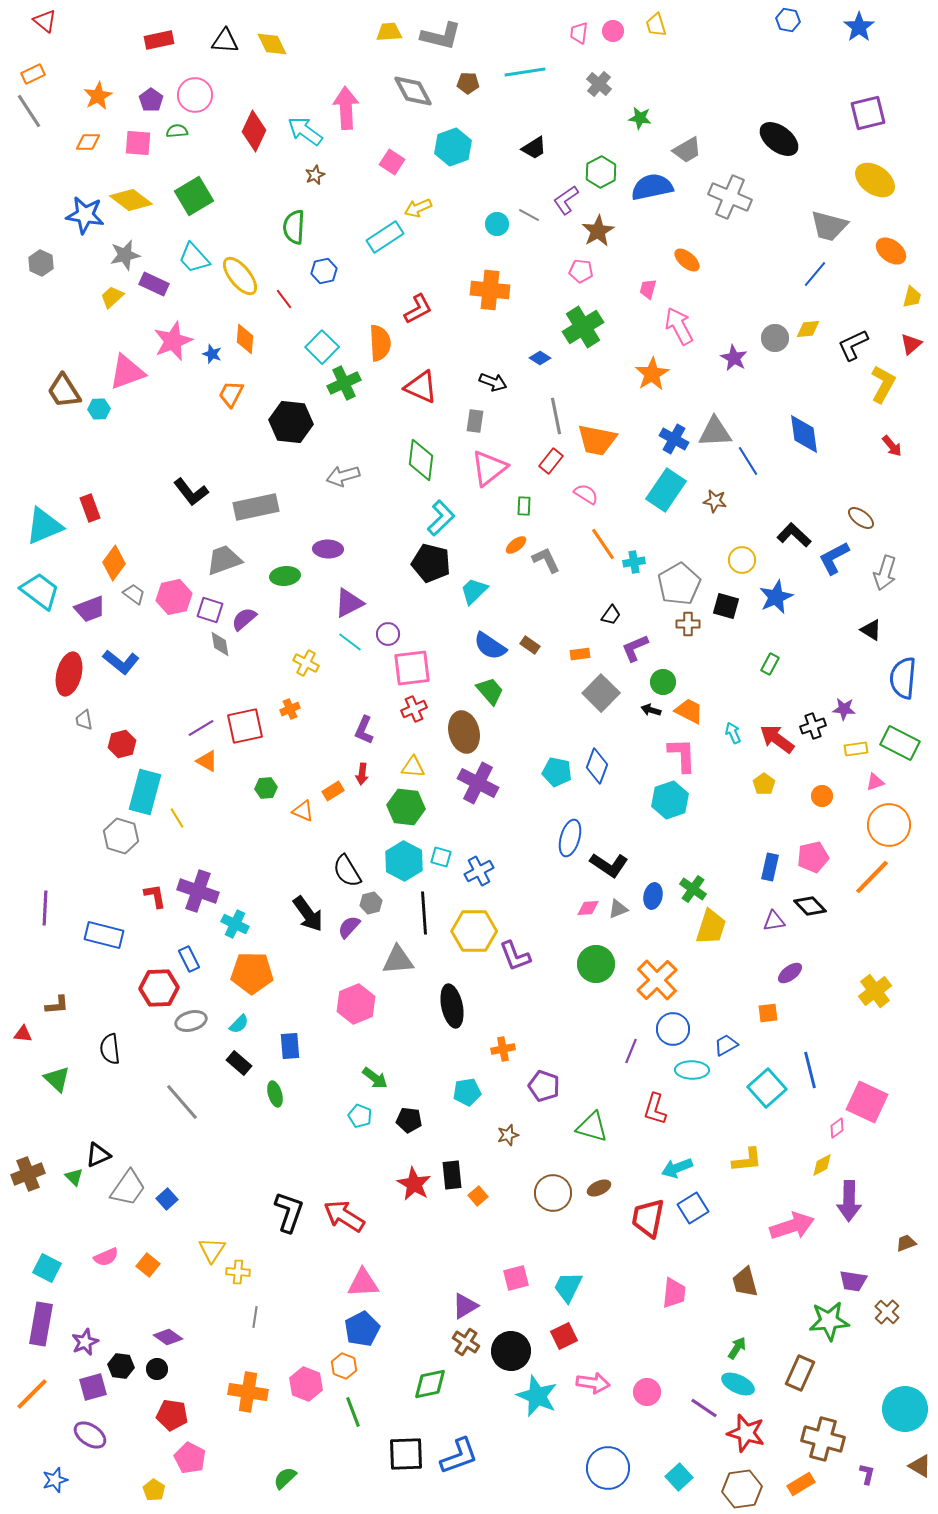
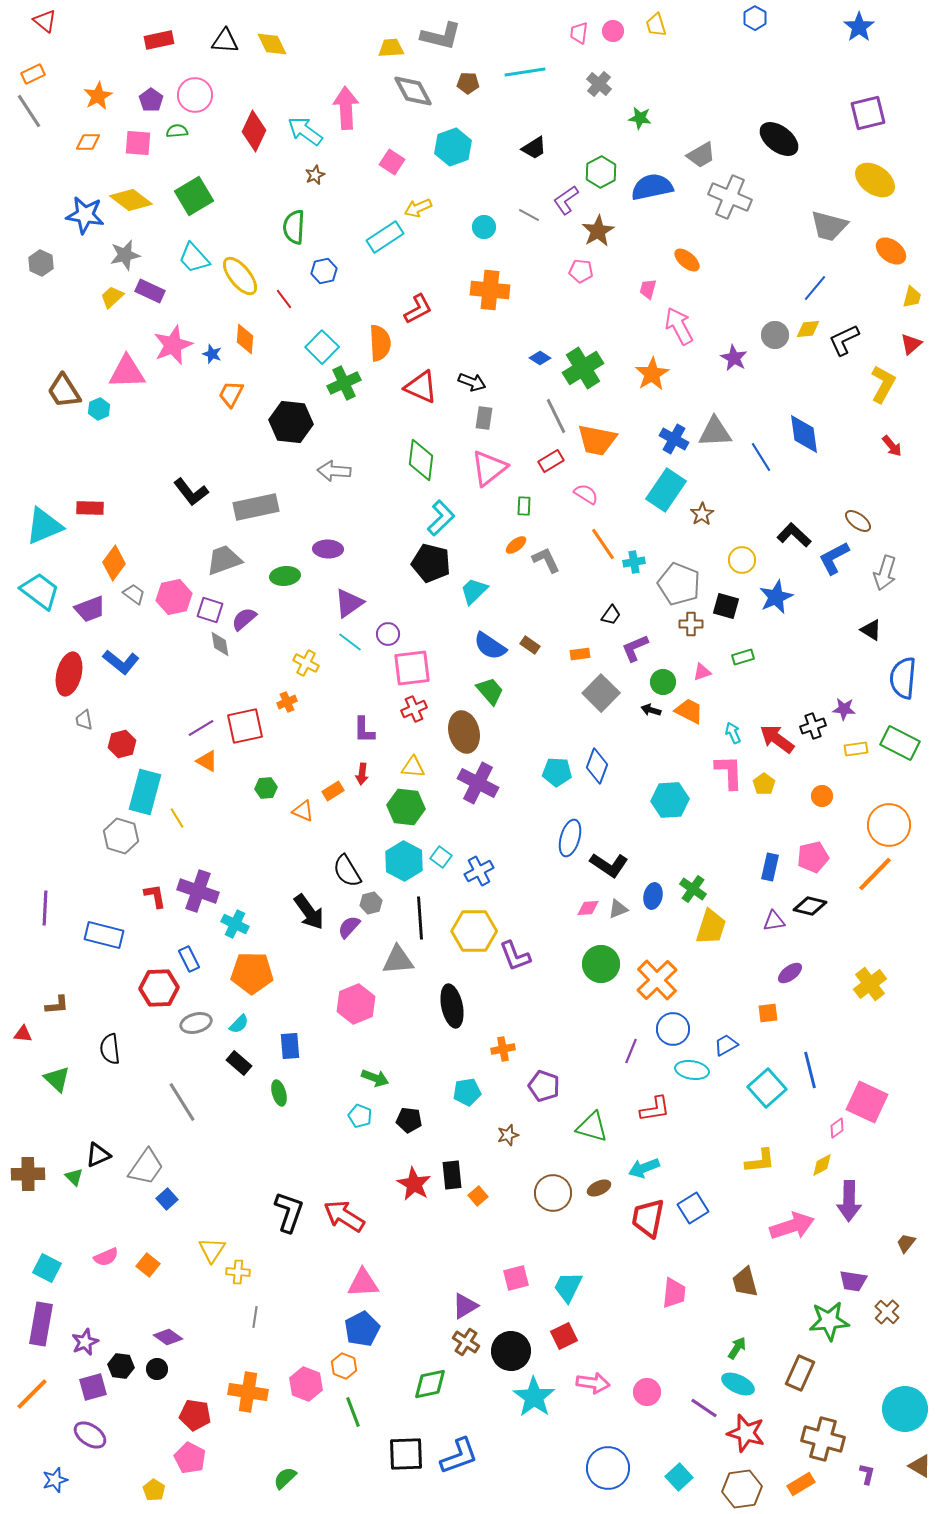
blue hexagon at (788, 20): moved 33 px left, 2 px up; rotated 20 degrees clockwise
yellow trapezoid at (389, 32): moved 2 px right, 16 px down
gray trapezoid at (687, 150): moved 14 px right, 5 px down
cyan circle at (497, 224): moved 13 px left, 3 px down
blue line at (815, 274): moved 14 px down
purple rectangle at (154, 284): moved 4 px left, 7 px down
green cross at (583, 327): moved 41 px down
gray circle at (775, 338): moved 3 px up
pink star at (173, 341): moved 4 px down
black L-shape at (853, 345): moved 9 px left, 5 px up
pink triangle at (127, 372): rotated 18 degrees clockwise
black arrow at (493, 382): moved 21 px left
cyan hexagon at (99, 409): rotated 20 degrees counterclockwise
gray line at (556, 416): rotated 15 degrees counterclockwise
gray rectangle at (475, 421): moved 9 px right, 3 px up
red rectangle at (551, 461): rotated 20 degrees clockwise
blue line at (748, 461): moved 13 px right, 4 px up
gray arrow at (343, 476): moved 9 px left, 5 px up; rotated 20 degrees clockwise
brown star at (715, 501): moved 13 px left, 13 px down; rotated 30 degrees clockwise
red rectangle at (90, 508): rotated 68 degrees counterclockwise
brown ellipse at (861, 518): moved 3 px left, 3 px down
gray pentagon at (679, 584): rotated 21 degrees counterclockwise
purple triangle at (349, 603): rotated 8 degrees counterclockwise
brown cross at (688, 624): moved 3 px right
green rectangle at (770, 664): moved 27 px left, 7 px up; rotated 45 degrees clockwise
orange cross at (290, 709): moved 3 px left, 7 px up
purple L-shape at (364, 730): rotated 24 degrees counterclockwise
pink L-shape at (682, 755): moved 47 px right, 17 px down
cyan pentagon at (557, 772): rotated 8 degrees counterclockwise
pink triangle at (875, 782): moved 173 px left, 110 px up
cyan hexagon at (670, 800): rotated 15 degrees clockwise
cyan square at (441, 857): rotated 20 degrees clockwise
orange line at (872, 877): moved 3 px right, 3 px up
black diamond at (810, 906): rotated 32 degrees counterclockwise
black line at (424, 913): moved 4 px left, 5 px down
black arrow at (308, 914): moved 1 px right, 2 px up
green circle at (596, 964): moved 5 px right
yellow cross at (875, 991): moved 5 px left, 7 px up
gray ellipse at (191, 1021): moved 5 px right, 2 px down
cyan ellipse at (692, 1070): rotated 8 degrees clockwise
green arrow at (375, 1078): rotated 16 degrees counterclockwise
green ellipse at (275, 1094): moved 4 px right, 1 px up
gray line at (182, 1102): rotated 9 degrees clockwise
red L-shape at (655, 1109): rotated 116 degrees counterclockwise
yellow L-shape at (747, 1160): moved 13 px right, 1 px down
cyan arrow at (677, 1168): moved 33 px left
brown cross at (28, 1174): rotated 20 degrees clockwise
gray trapezoid at (128, 1188): moved 18 px right, 21 px up
brown trapezoid at (906, 1243): rotated 30 degrees counterclockwise
cyan star at (537, 1396): moved 3 px left, 1 px down; rotated 12 degrees clockwise
red pentagon at (172, 1415): moved 23 px right
